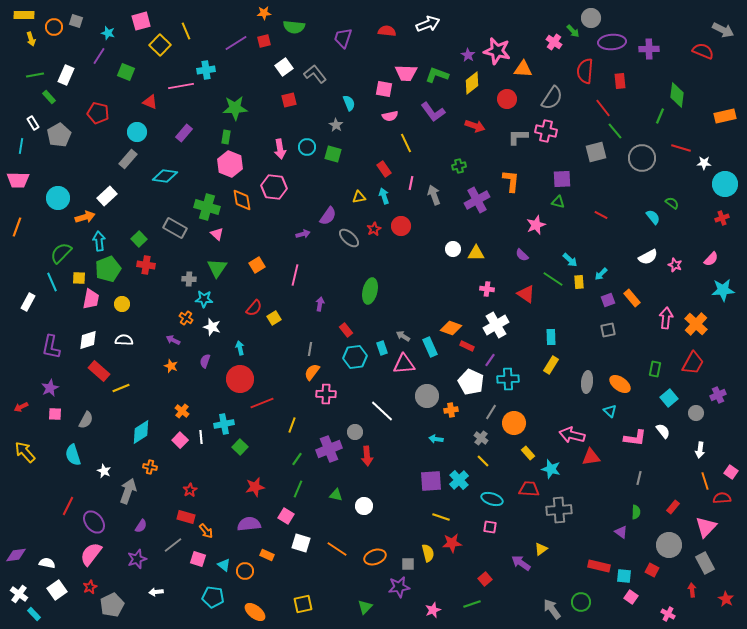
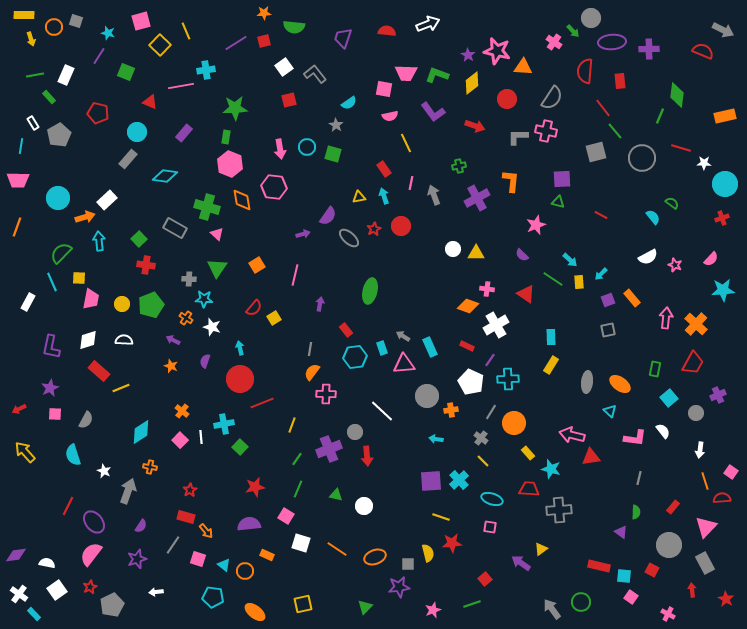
orange triangle at (523, 69): moved 2 px up
cyan semicircle at (349, 103): rotated 77 degrees clockwise
white rectangle at (107, 196): moved 4 px down
purple cross at (477, 200): moved 2 px up
green pentagon at (108, 269): moved 43 px right, 36 px down
orange diamond at (451, 328): moved 17 px right, 22 px up
red arrow at (21, 407): moved 2 px left, 2 px down
gray line at (173, 545): rotated 18 degrees counterclockwise
